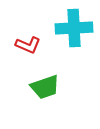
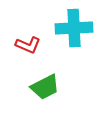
green trapezoid: rotated 8 degrees counterclockwise
